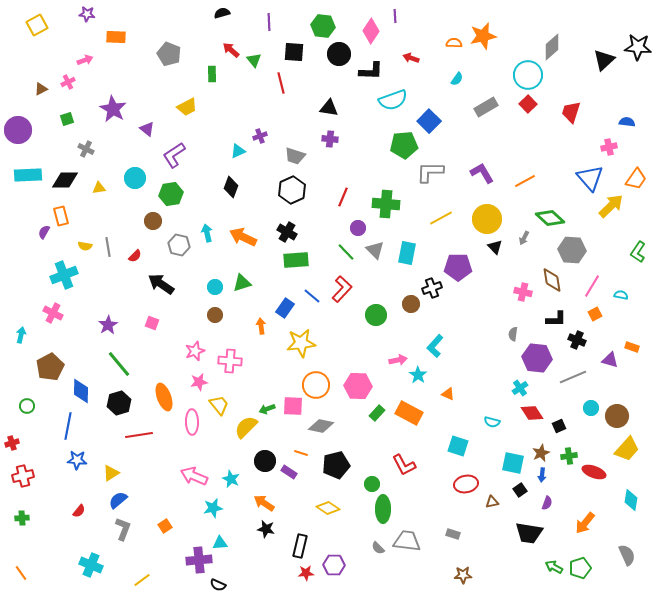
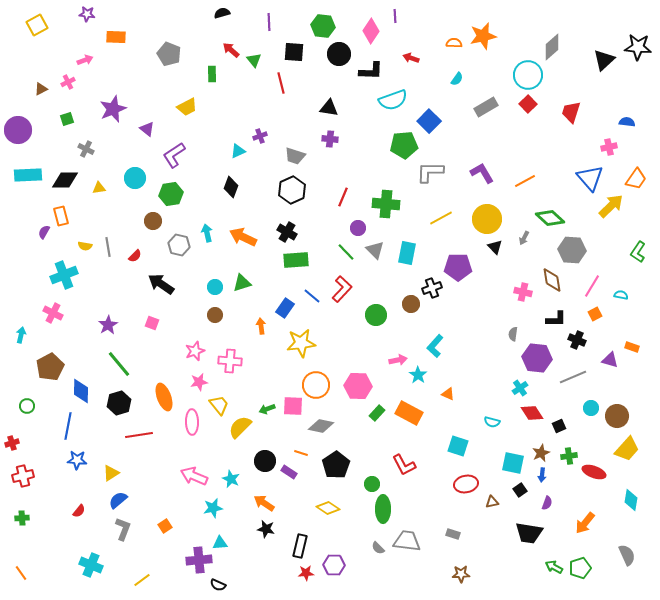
purple star at (113, 109): rotated 20 degrees clockwise
yellow semicircle at (246, 427): moved 6 px left
black pentagon at (336, 465): rotated 20 degrees counterclockwise
brown star at (463, 575): moved 2 px left, 1 px up
